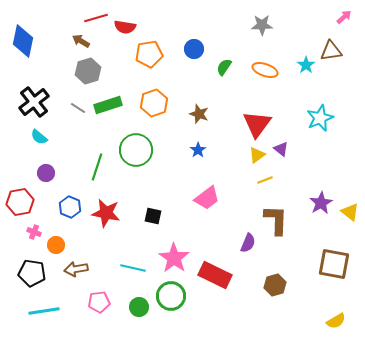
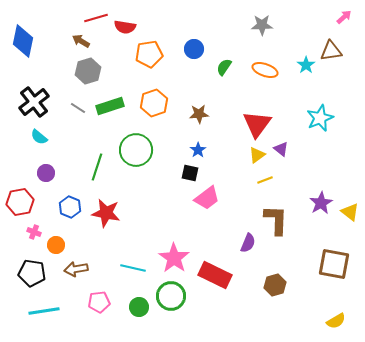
green rectangle at (108, 105): moved 2 px right, 1 px down
brown star at (199, 114): rotated 24 degrees counterclockwise
black square at (153, 216): moved 37 px right, 43 px up
